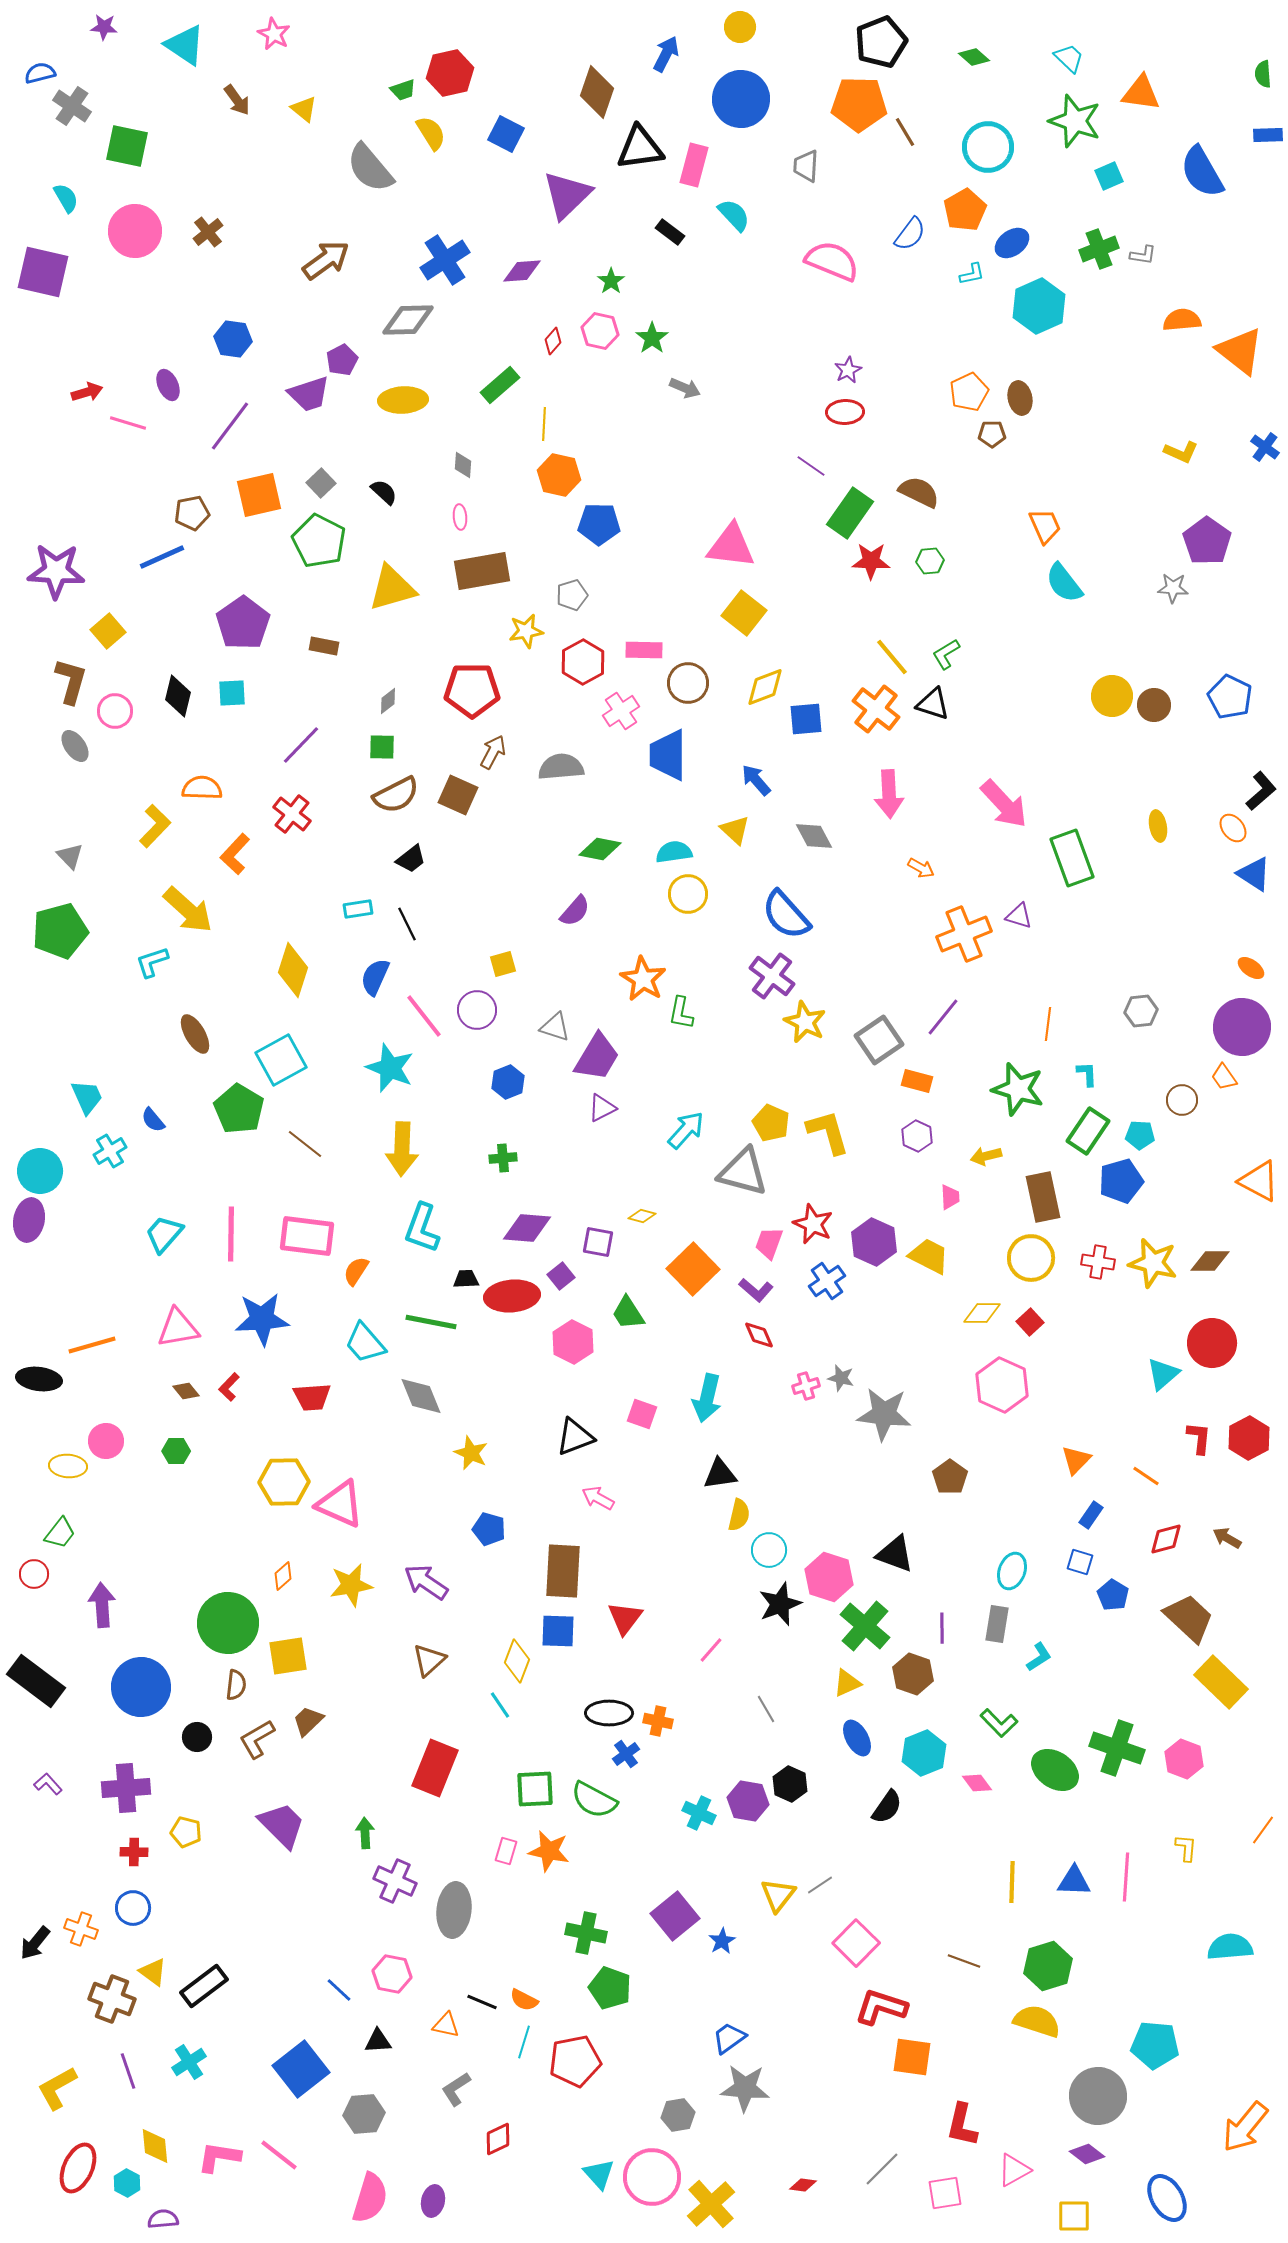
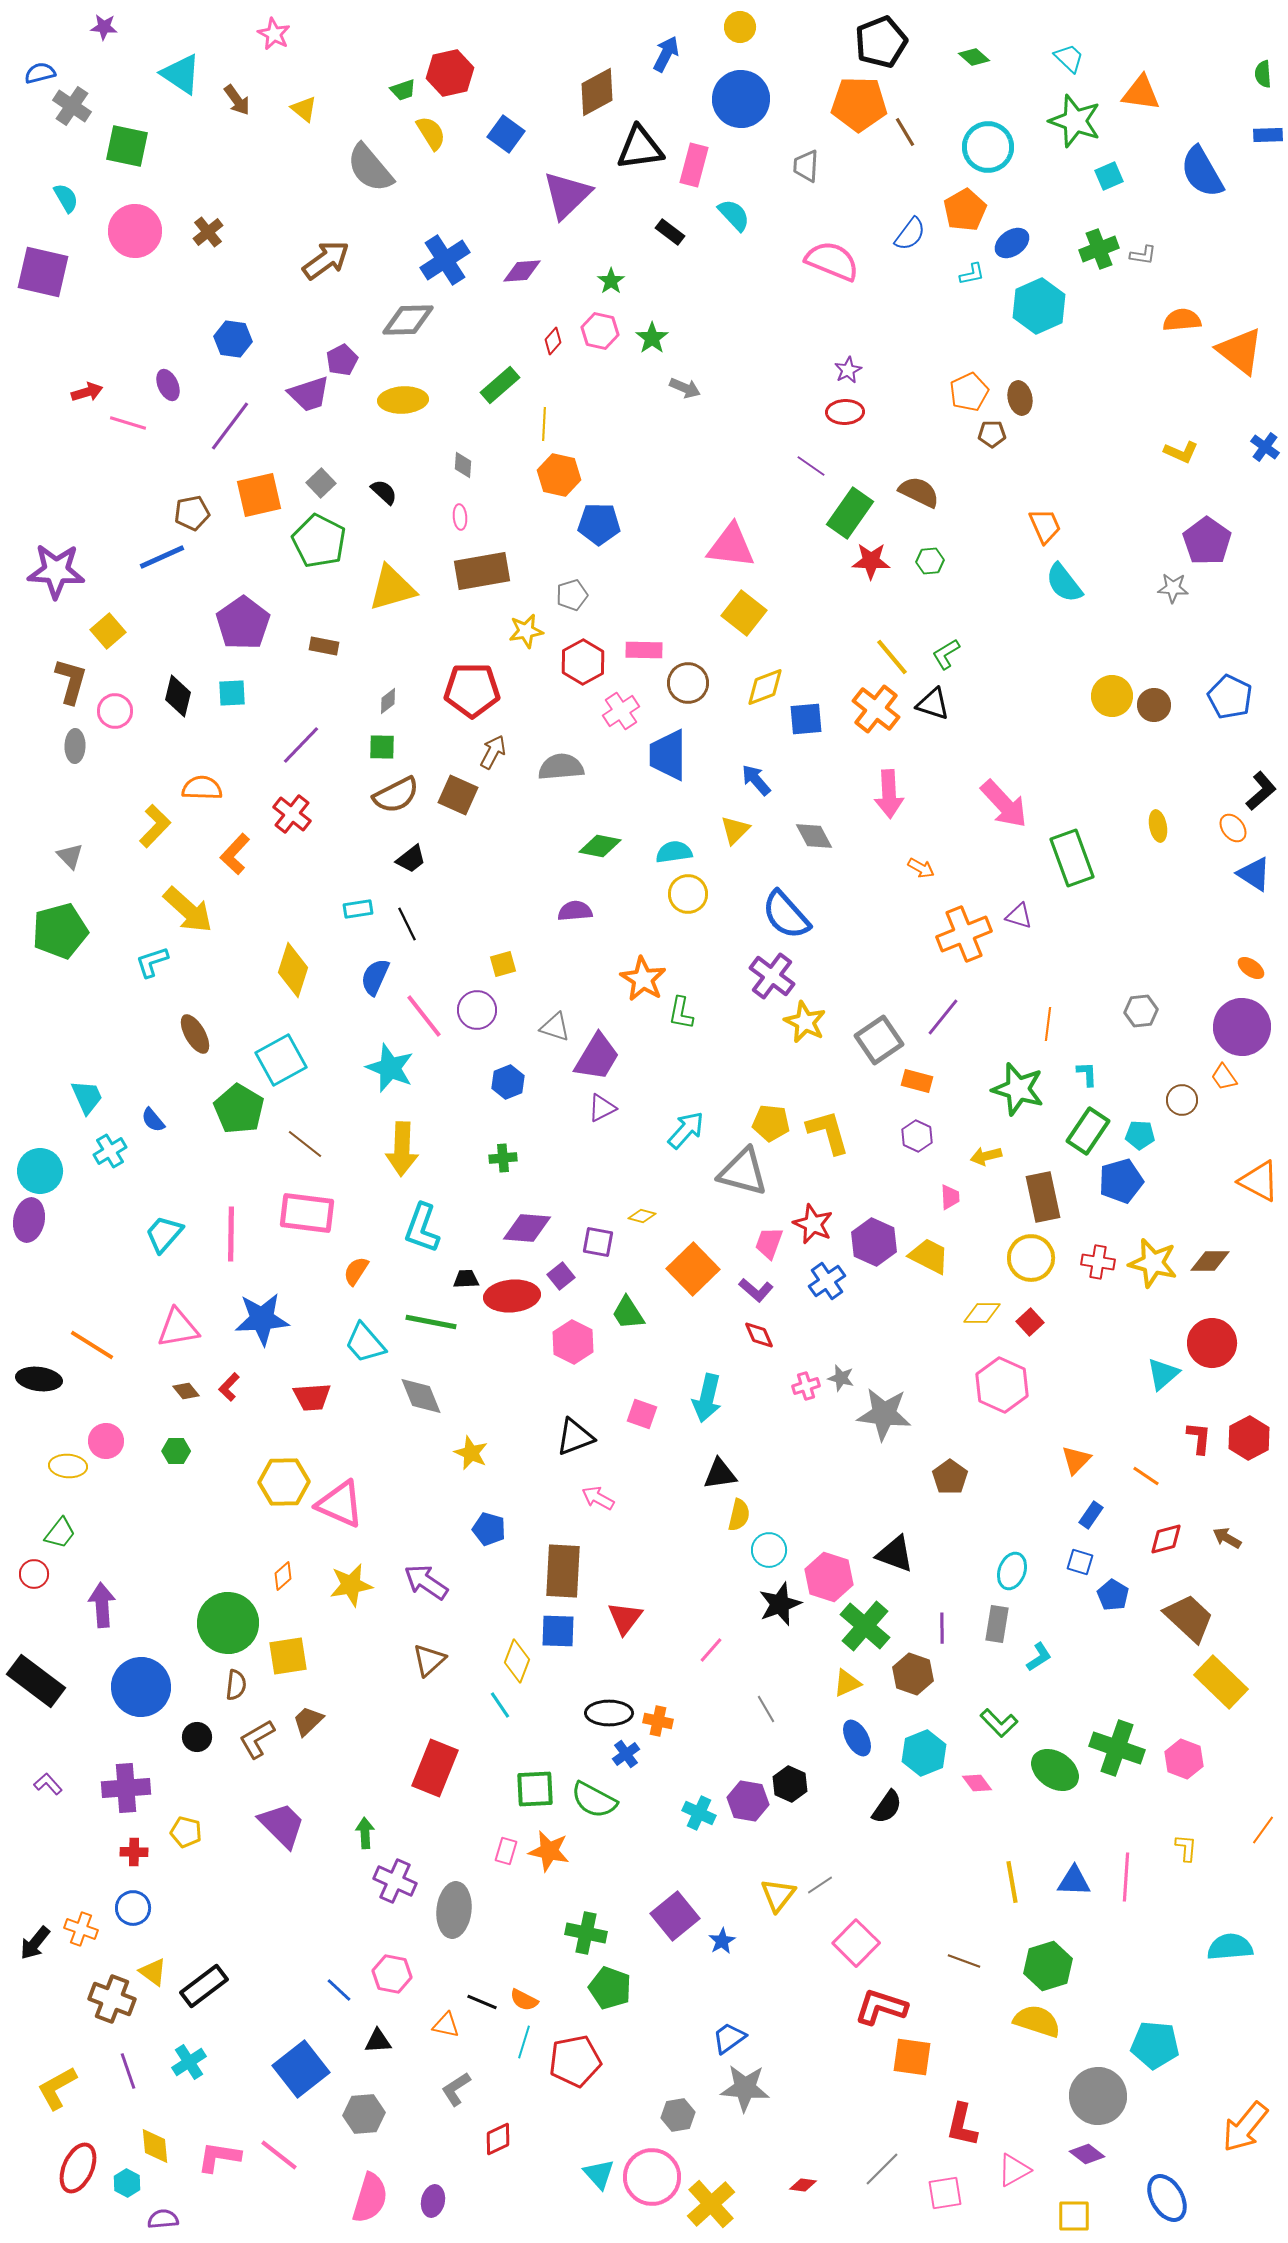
cyan triangle at (185, 45): moved 4 px left, 29 px down
brown diamond at (597, 92): rotated 42 degrees clockwise
blue square at (506, 134): rotated 9 degrees clockwise
gray ellipse at (75, 746): rotated 36 degrees clockwise
yellow triangle at (735, 830): rotated 32 degrees clockwise
green diamond at (600, 849): moved 3 px up
purple semicircle at (575, 911): rotated 136 degrees counterclockwise
yellow pentagon at (771, 1123): rotated 18 degrees counterclockwise
pink rectangle at (307, 1236): moved 23 px up
orange line at (92, 1345): rotated 48 degrees clockwise
yellow line at (1012, 1882): rotated 12 degrees counterclockwise
